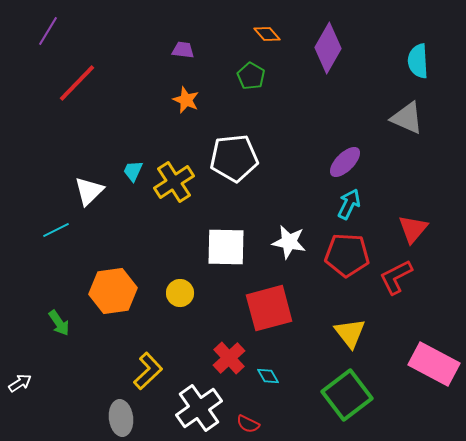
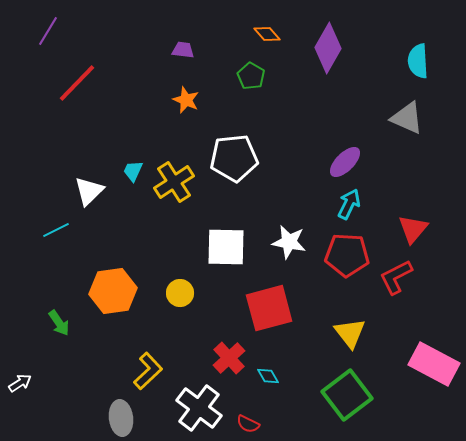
white cross: rotated 18 degrees counterclockwise
